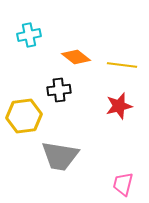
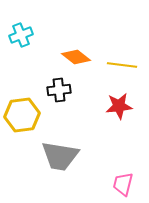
cyan cross: moved 8 px left; rotated 10 degrees counterclockwise
red star: rotated 8 degrees clockwise
yellow hexagon: moved 2 px left, 1 px up
